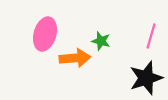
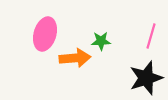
green star: rotated 18 degrees counterclockwise
